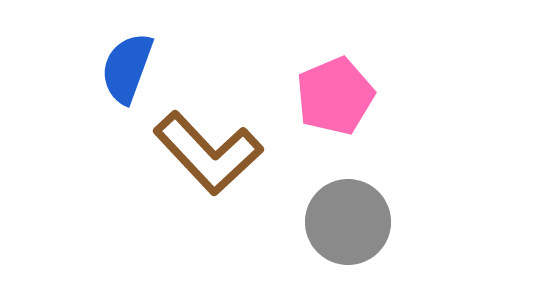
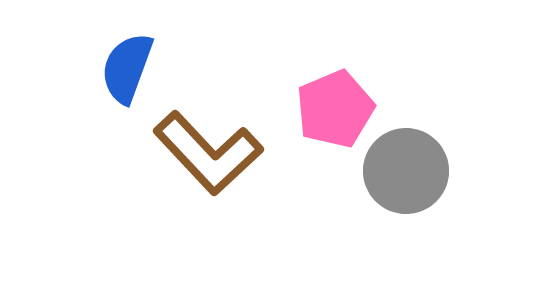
pink pentagon: moved 13 px down
gray circle: moved 58 px right, 51 px up
